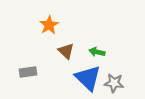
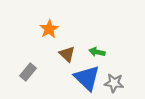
orange star: moved 4 px down
brown triangle: moved 1 px right, 3 px down
gray rectangle: rotated 42 degrees counterclockwise
blue triangle: moved 1 px left
